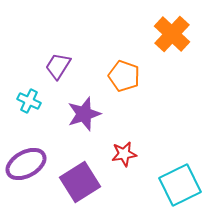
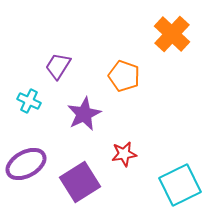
purple star: rotated 8 degrees counterclockwise
